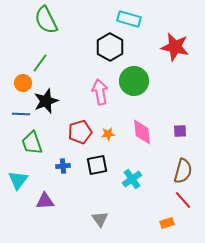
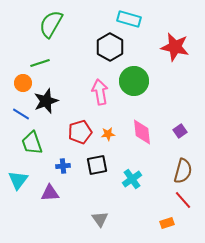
green semicircle: moved 5 px right, 4 px down; rotated 56 degrees clockwise
green line: rotated 36 degrees clockwise
blue line: rotated 30 degrees clockwise
purple square: rotated 32 degrees counterclockwise
purple triangle: moved 5 px right, 8 px up
